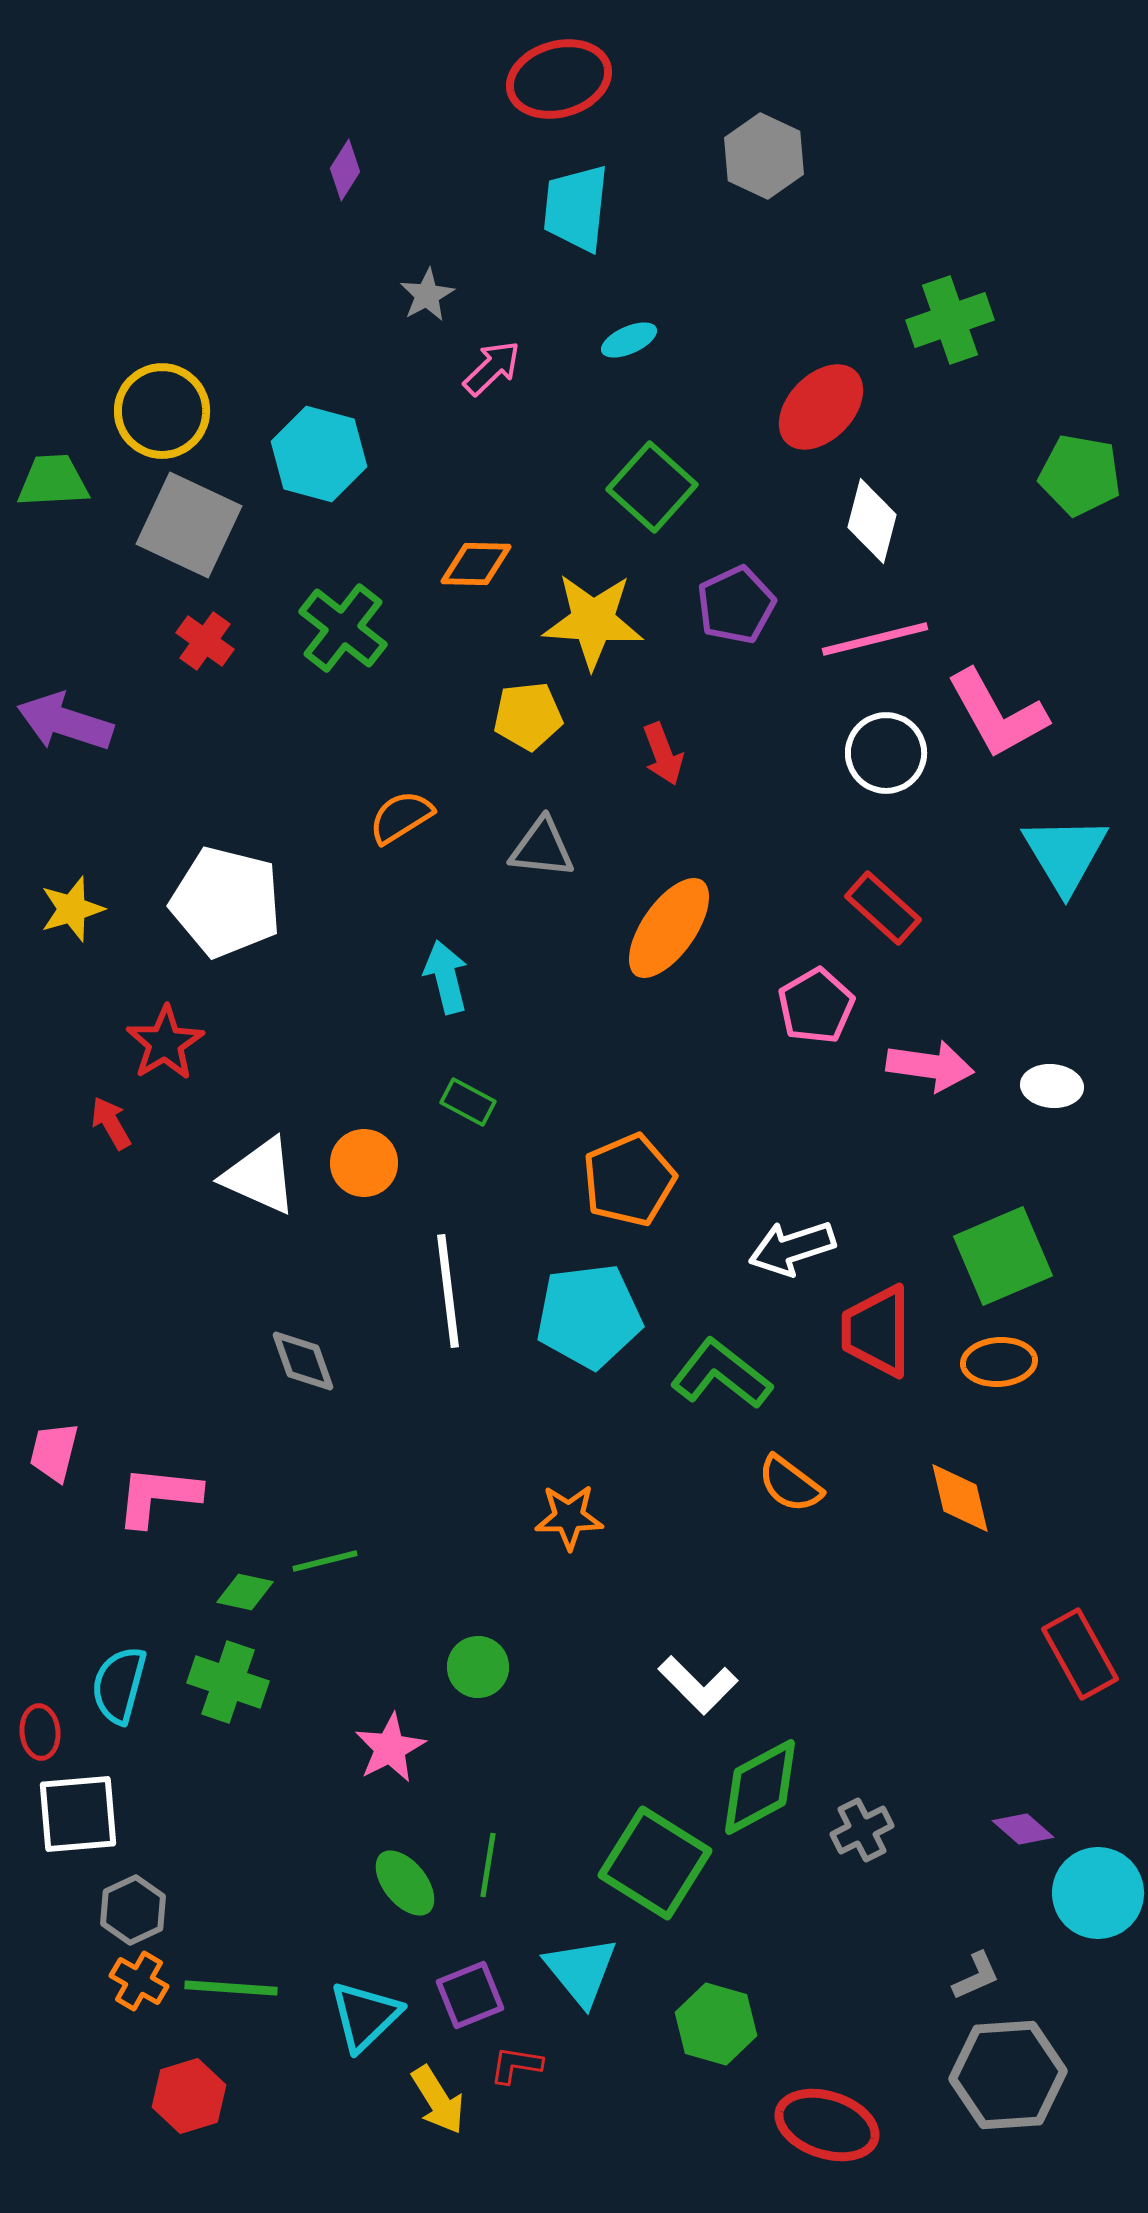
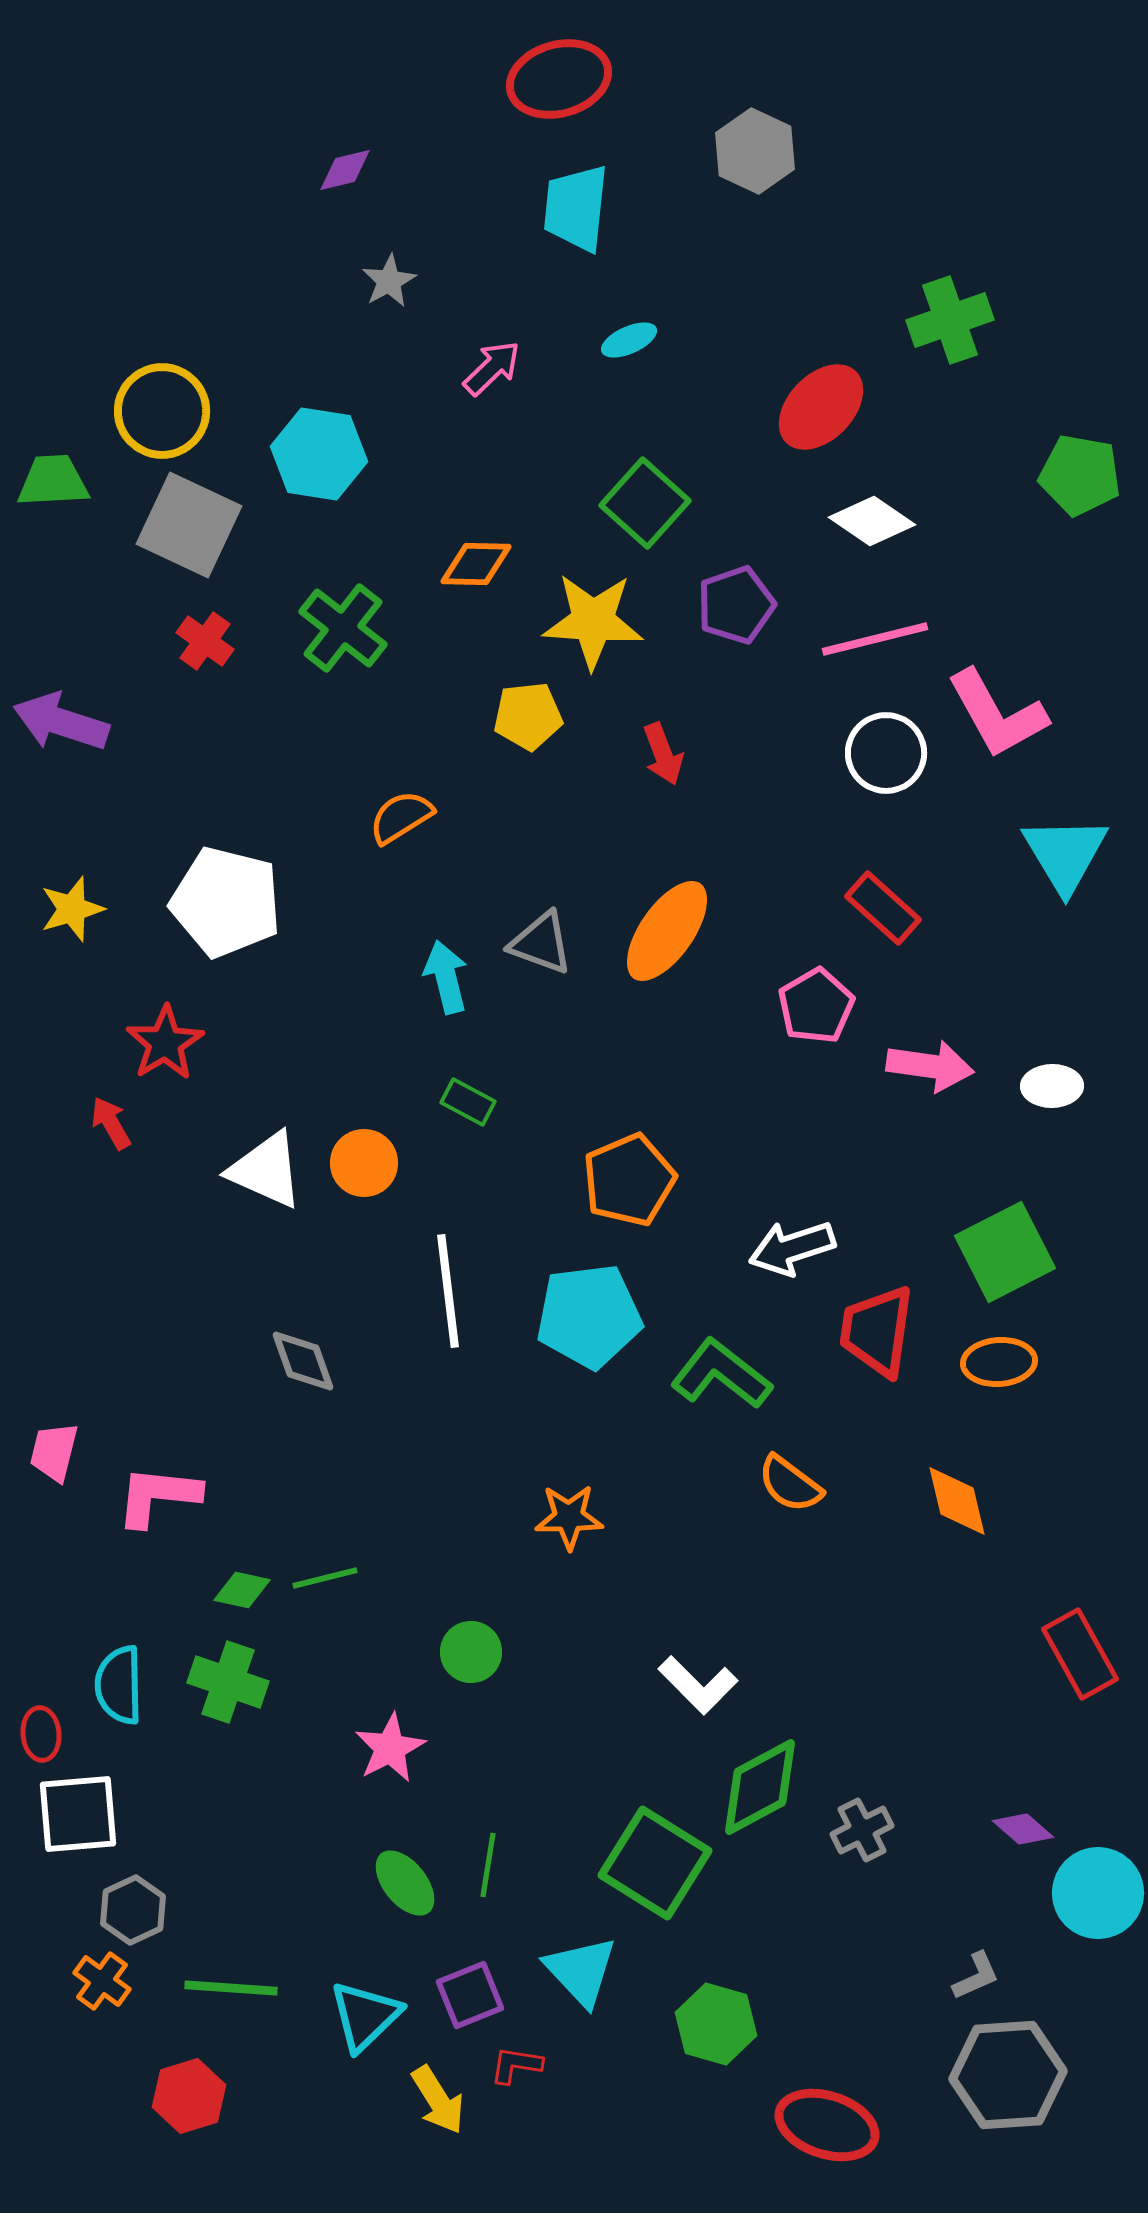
gray hexagon at (764, 156): moved 9 px left, 5 px up
purple diamond at (345, 170): rotated 44 degrees clockwise
gray star at (427, 295): moved 38 px left, 14 px up
cyan hexagon at (319, 454): rotated 6 degrees counterclockwise
green square at (652, 487): moved 7 px left, 16 px down
white diamond at (872, 521): rotated 70 degrees counterclockwise
purple pentagon at (736, 605): rotated 6 degrees clockwise
purple arrow at (65, 722): moved 4 px left
gray triangle at (542, 848): moved 1 px left, 95 px down; rotated 14 degrees clockwise
orange ellipse at (669, 928): moved 2 px left, 3 px down
white ellipse at (1052, 1086): rotated 6 degrees counterclockwise
white triangle at (260, 1176): moved 6 px right, 6 px up
green square at (1003, 1256): moved 2 px right, 4 px up; rotated 4 degrees counterclockwise
red trapezoid at (877, 1331): rotated 8 degrees clockwise
orange diamond at (960, 1498): moved 3 px left, 3 px down
green line at (325, 1561): moved 17 px down
green diamond at (245, 1592): moved 3 px left, 2 px up
green circle at (478, 1667): moved 7 px left, 15 px up
cyan semicircle at (119, 1685): rotated 16 degrees counterclockwise
red ellipse at (40, 1732): moved 1 px right, 2 px down
cyan triangle at (581, 1971): rotated 4 degrees counterclockwise
orange cross at (139, 1981): moved 37 px left; rotated 6 degrees clockwise
